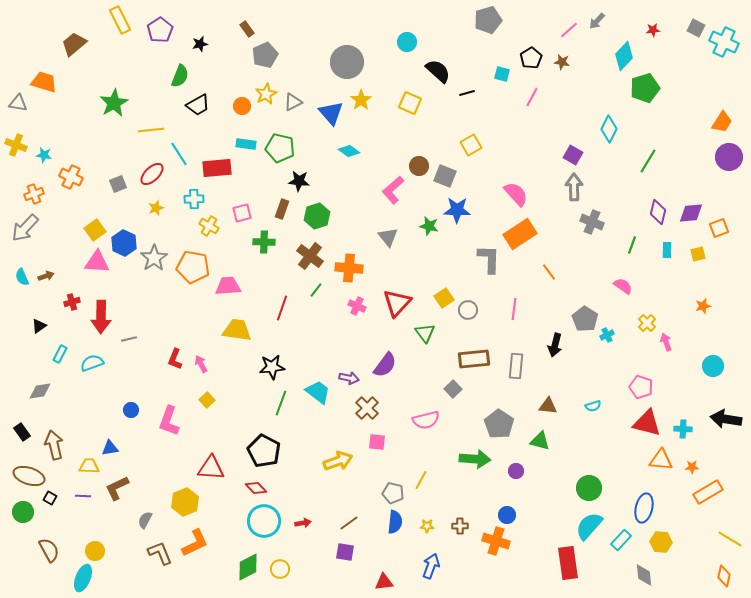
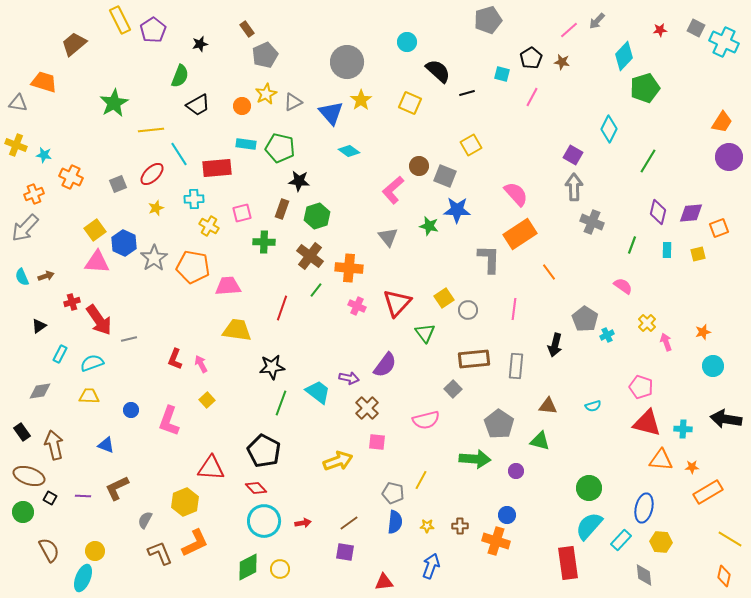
purple pentagon at (160, 30): moved 7 px left
red star at (653, 30): moved 7 px right
orange star at (703, 306): moved 26 px down
red arrow at (101, 317): moved 2 px left, 3 px down; rotated 36 degrees counterclockwise
blue triangle at (110, 448): moved 4 px left, 3 px up; rotated 30 degrees clockwise
yellow trapezoid at (89, 466): moved 70 px up
